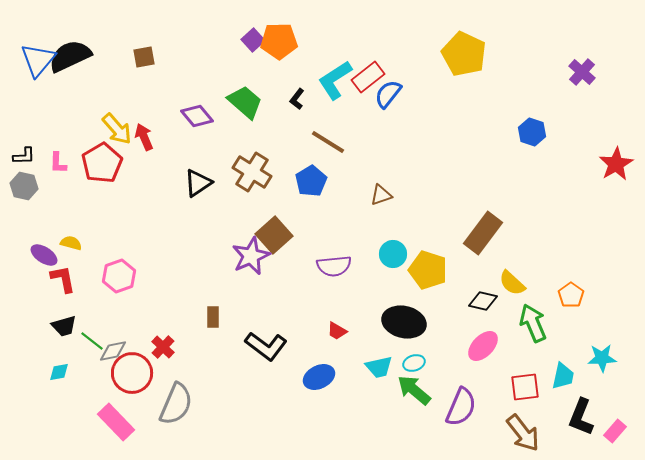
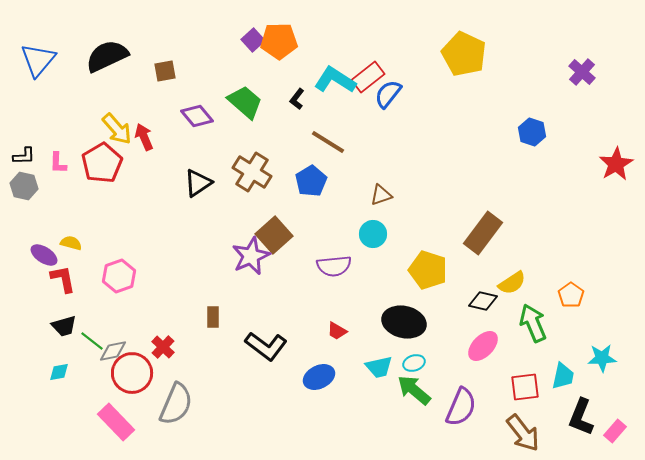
black semicircle at (70, 56): moved 37 px right
brown square at (144, 57): moved 21 px right, 14 px down
cyan L-shape at (335, 80): rotated 66 degrees clockwise
cyan circle at (393, 254): moved 20 px left, 20 px up
yellow semicircle at (512, 283): rotated 76 degrees counterclockwise
